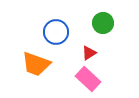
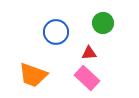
red triangle: rotated 28 degrees clockwise
orange trapezoid: moved 3 px left, 11 px down
pink rectangle: moved 1 px left, 1 px up
